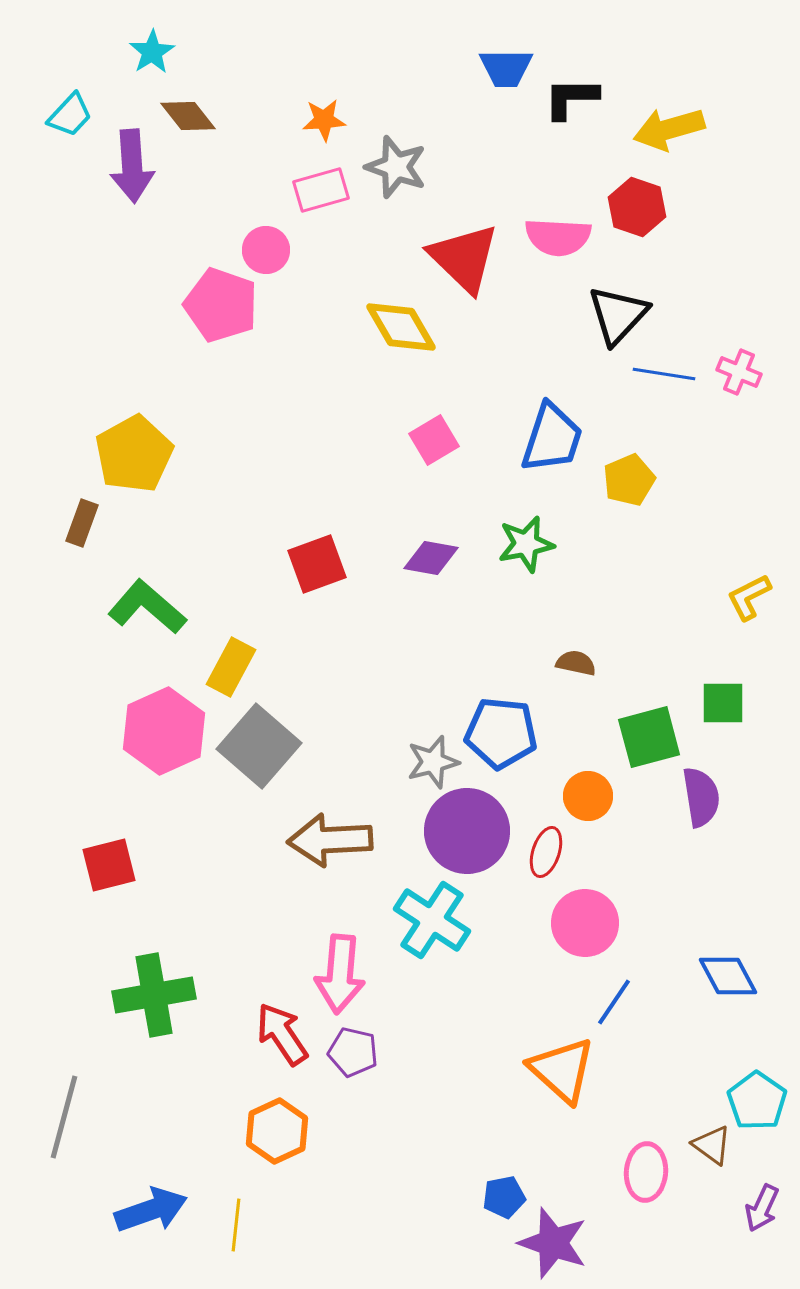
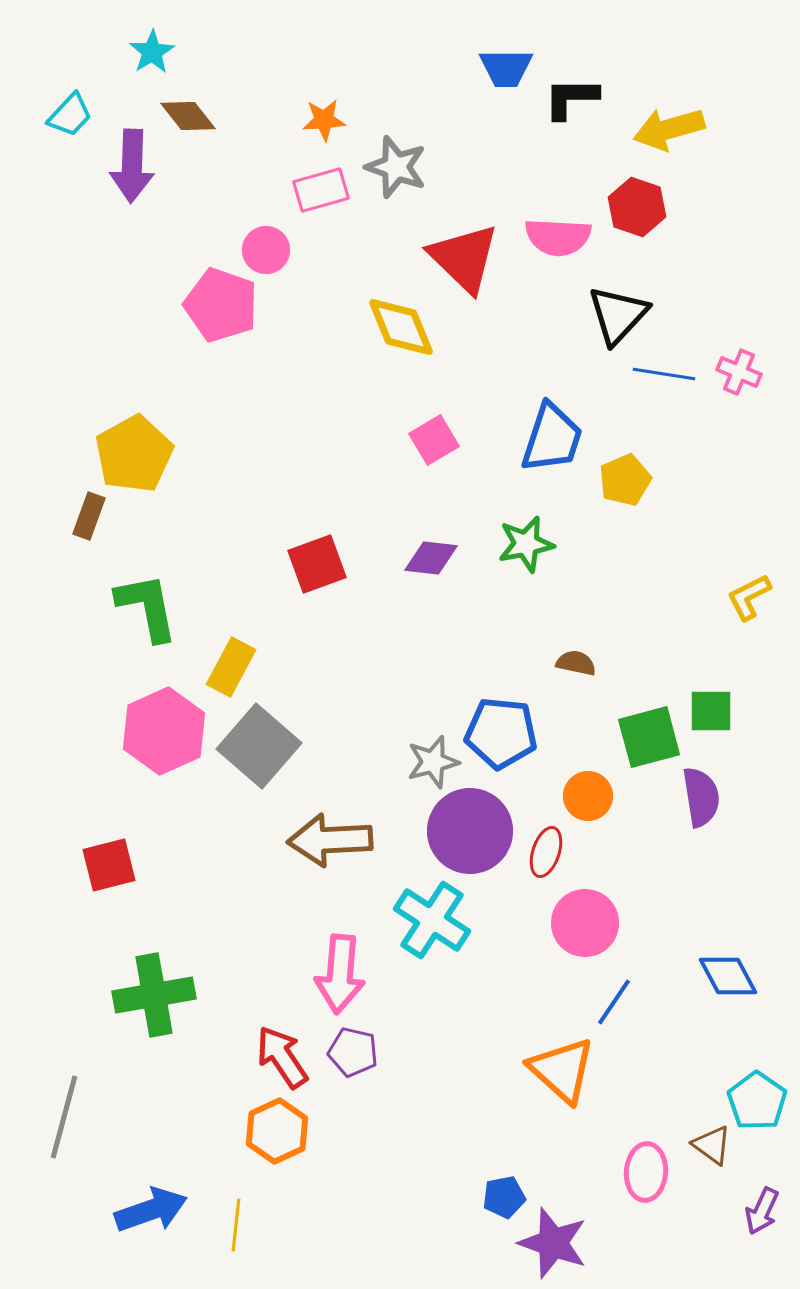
purple arrow at (132, 166): rotated 6 degrees clockwise
yellow diamond at (401, 327): rotated 8 degrees clockwise
yellow pentagon at (629, 480): moved 4 px left
brown rectangle at (82, 523): moved 7 px right, 7 px up
purple diamond at (431, 558): rotated 4 degrees counterclockwise
green L-shape at (147, 607): rotated 38 degrees clockwise
green square at (723, 703): moved 12 px left, 8 px down
purple circle at (467, 831): moved 3 px right
red arrow at (282, 1034): moved 23 px down
purple arrow at (762, 1208): moved 3 px down
